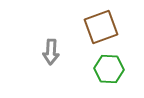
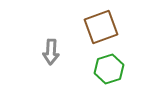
green hexagon: rotated 20 degrees counterclockwise
